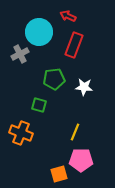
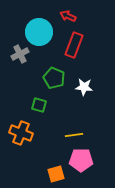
green pentagon: moved 1 px up; rotated 30 degrees clockwise
yellow line: moved 1 px left, 3 px down; rotated 60 degrees clockwise
orange square: moved 3 px left
